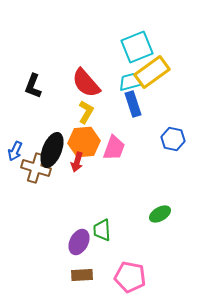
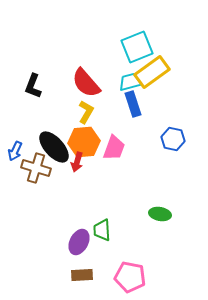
black ellipse: moved 2 px right, 3 px up; rotated 64 degrees counterclockwise
green ellipse: rotated 40 degrees clockwise
